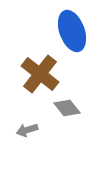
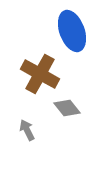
brown cross: rotated 9 degrees counterclockwise
gray arrow: rotated 80 degrees clockwise
